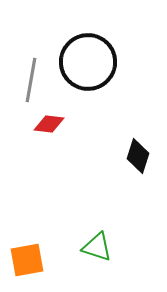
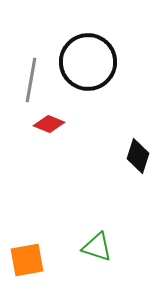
red diamond: rotated 16 degrees clockwise
